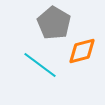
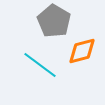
gray pentagon: moved 2 px up
